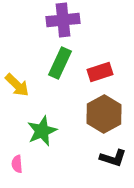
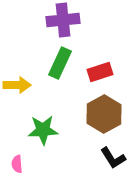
yellow arrow: rotated 44 degrees counterclockwise
green star: moved 1 px right, 1 px up; rotated 20 degrees clockwise
black L-shape: rotated 40 degrees clockwise
